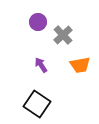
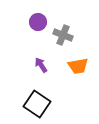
gray cross: rotated 24 degrees counterclockwise
orange trapezoid: moved 2 px left, 1 px down
